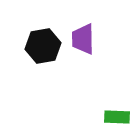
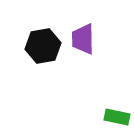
green rectangle: rotated 10 degrees clockwise
